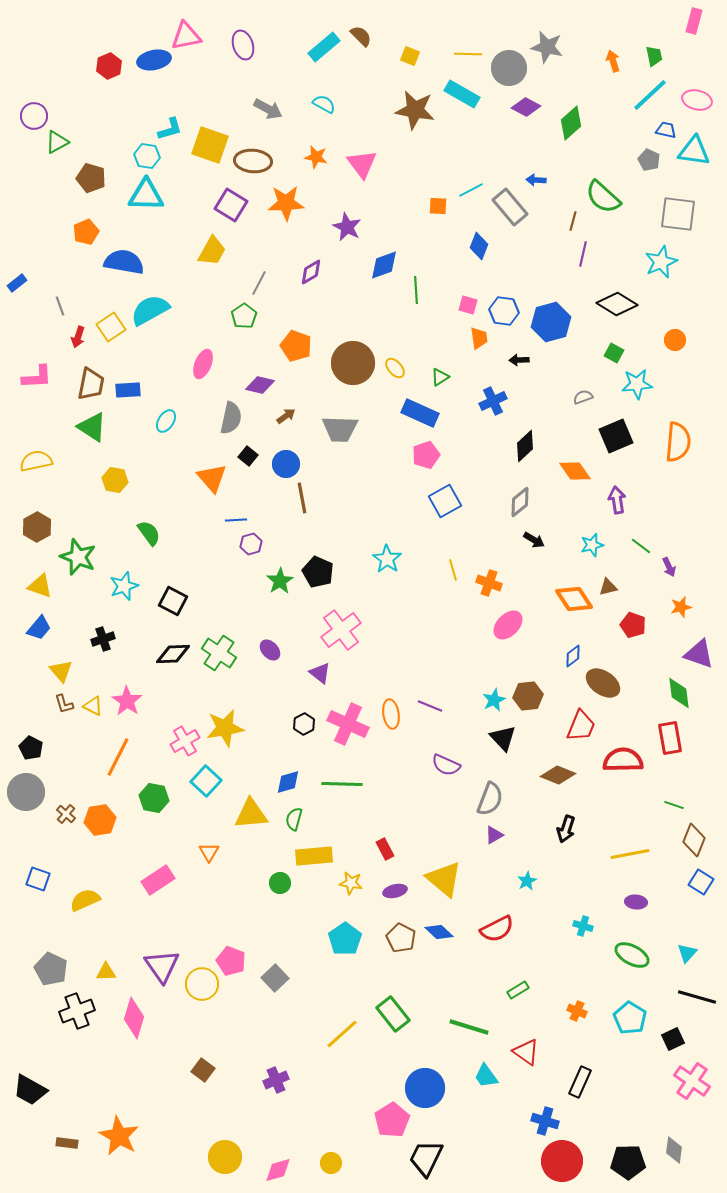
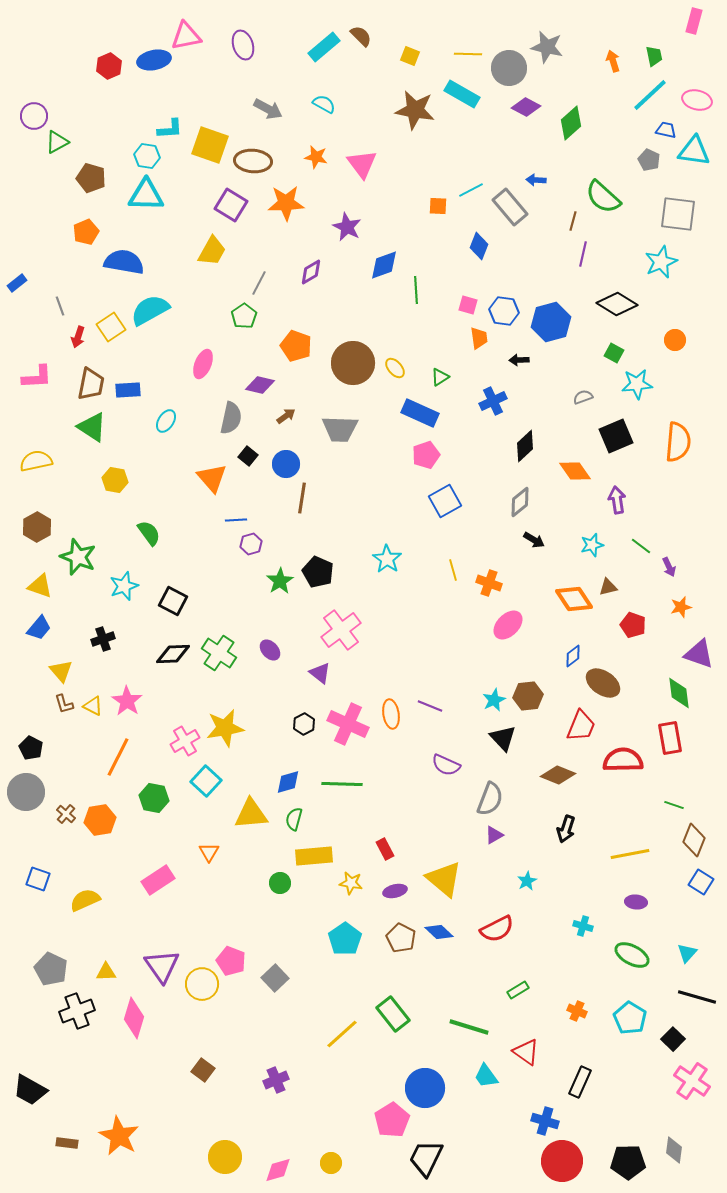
cyan L-shape at (170, 129): rotated 12 degrees clockwise
brown line at (302, 498): rotated 20 degrees clockwise
black square at (673, 1039): rotated 20 degrees counterclockwise
